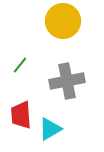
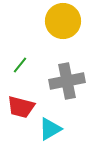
red trapezoid: moved 8 px up; rotated 72 degrees counterclockwise
